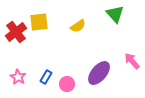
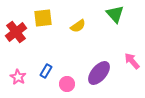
yellow square: moved 4 px right, 4 px up
blue rectangle: moved 6 px up
